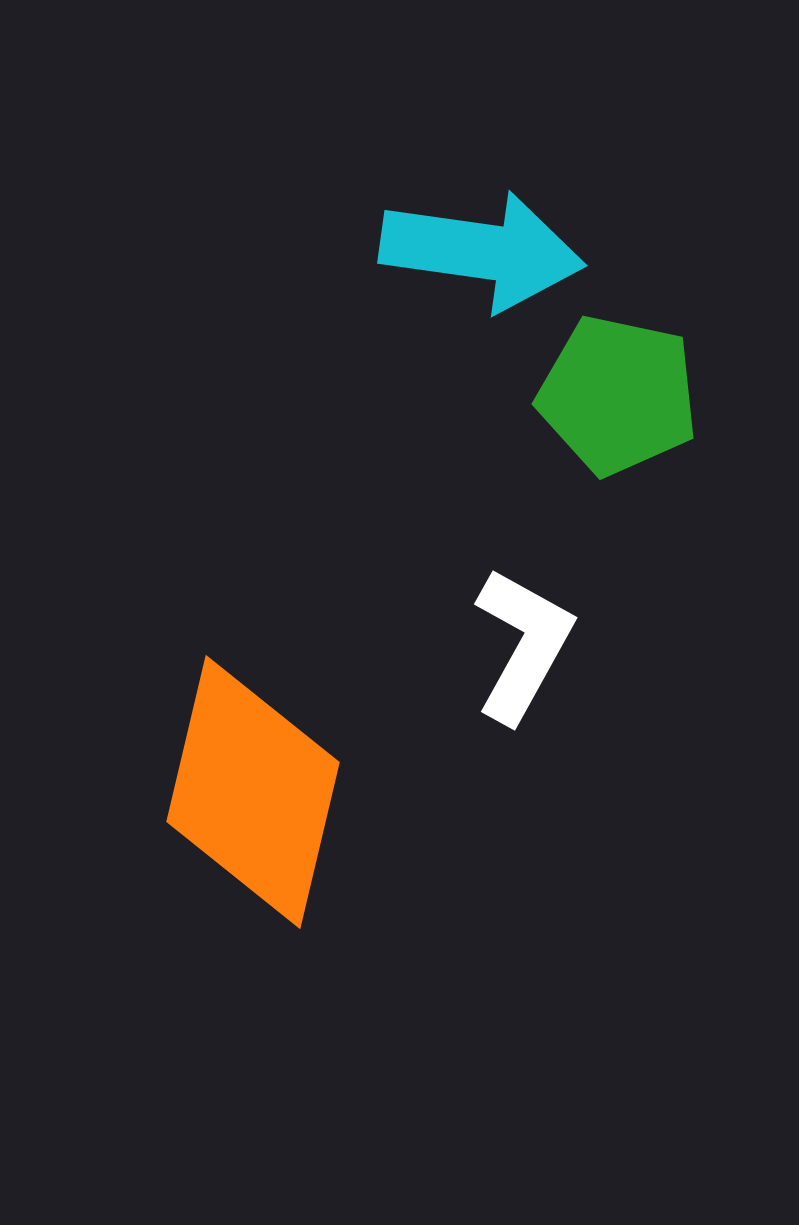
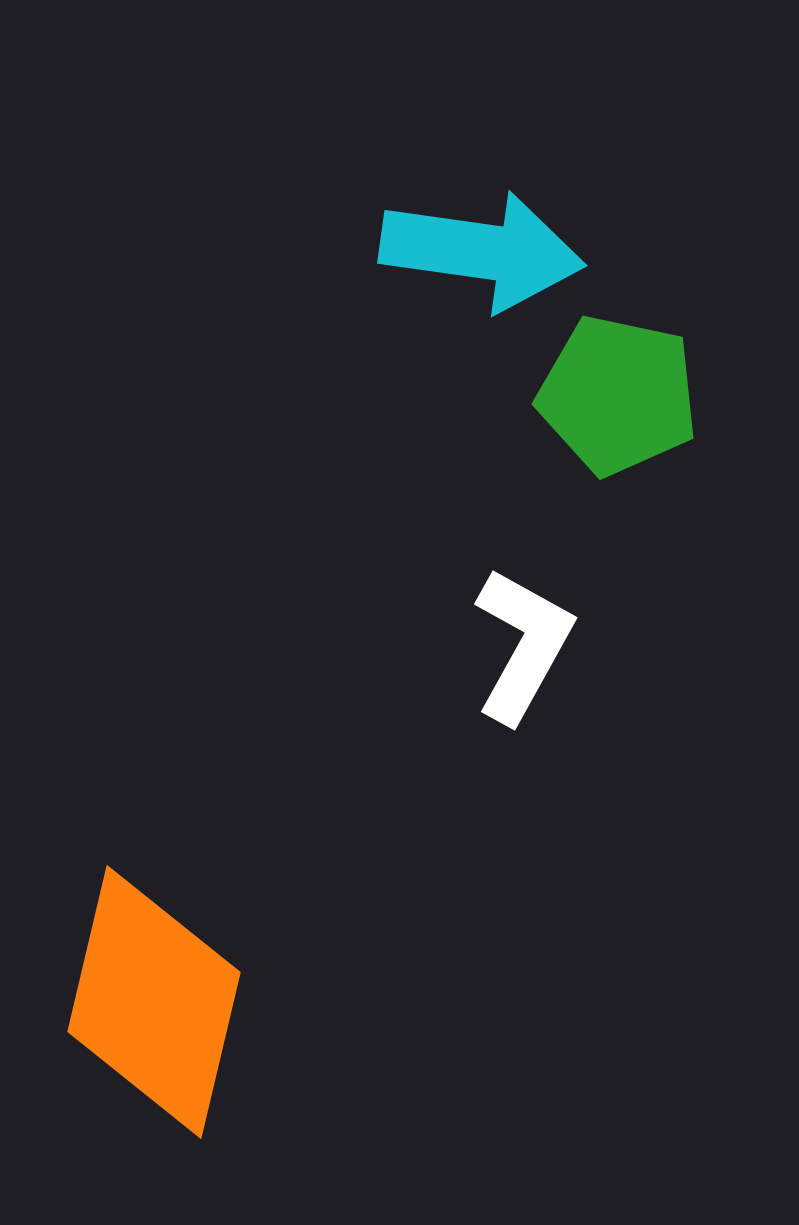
orange diamond: moved 99 px left, 210 px down
